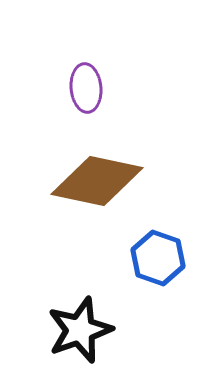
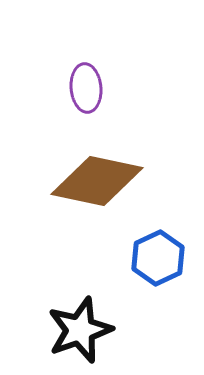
blue hexagon: rotated 16 degrees clockwise
